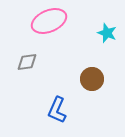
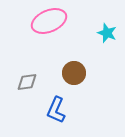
gray diamond: moved 20 px down
brown circle: moved 18 px left, 6 px up
blue L-shape: moved 1 px left
